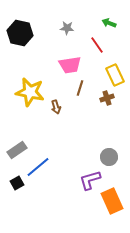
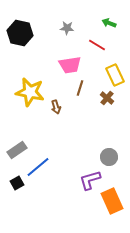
red line: rotated 24 degrees counterclockwise
brown cross: rotated 32 degrees counterclockwise
